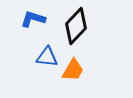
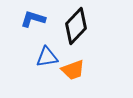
blue triangle: rotated 15 degrees counterclockwise
orange trapezoid: rotated 40 degrees clockwise
